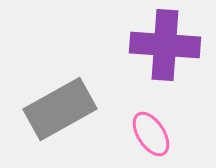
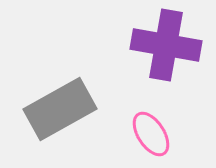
purple cross: moved 1 px right; rotated 6 degrees clockwise
